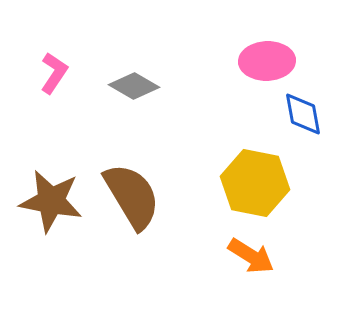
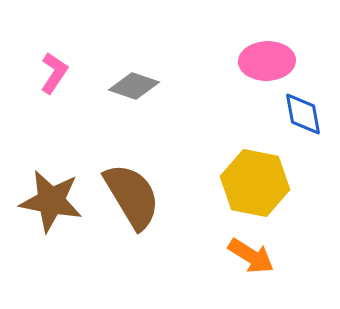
gray diamond: rotated 12 degrees counterclockwise
